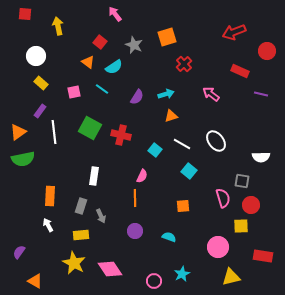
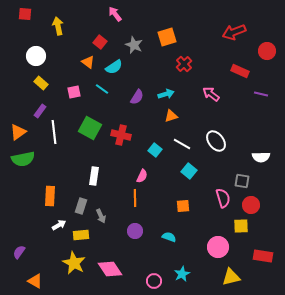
white arrow at (48, 225): moved 11 px right; rotated 88 degrees clockwise
